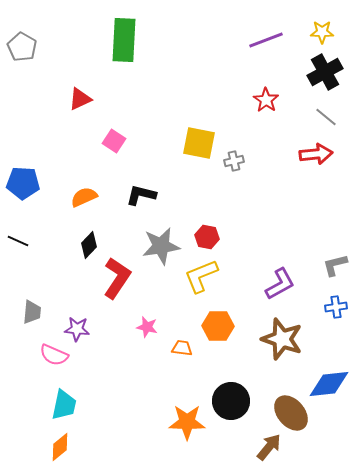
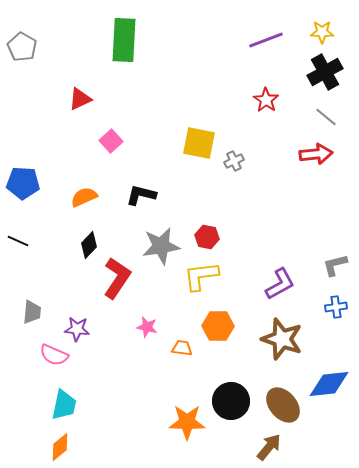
pink square: moved 3 px left; rotated 15 degrees clockwise
gray cross: rotated 12 degrees counterclockwise
yellow L-shape: rotated 15 degrees clockwise
brown ellipse: moved 8 px left, 8 px up
